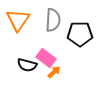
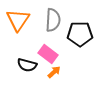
pink rectangle: moved 2 px right, 4 px up
